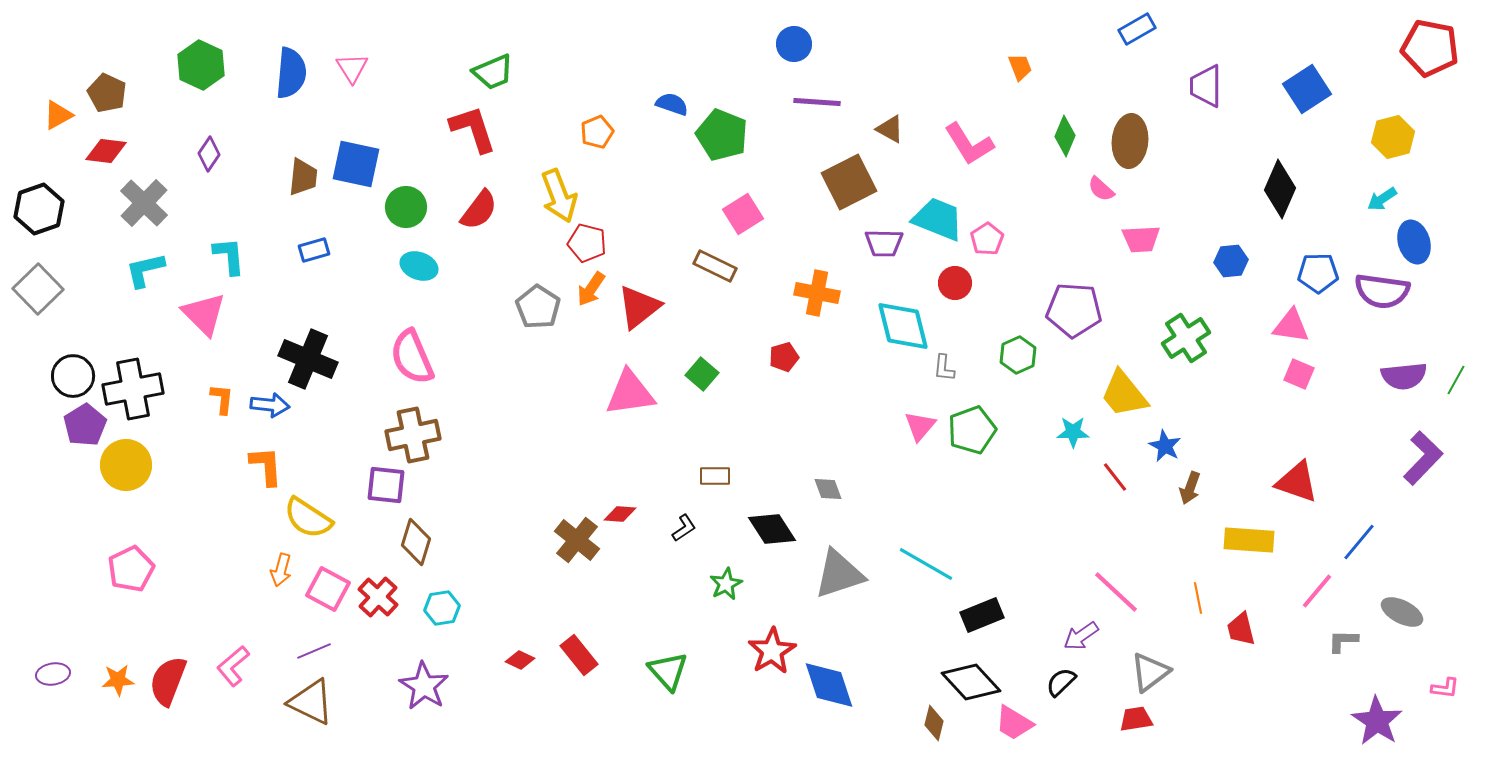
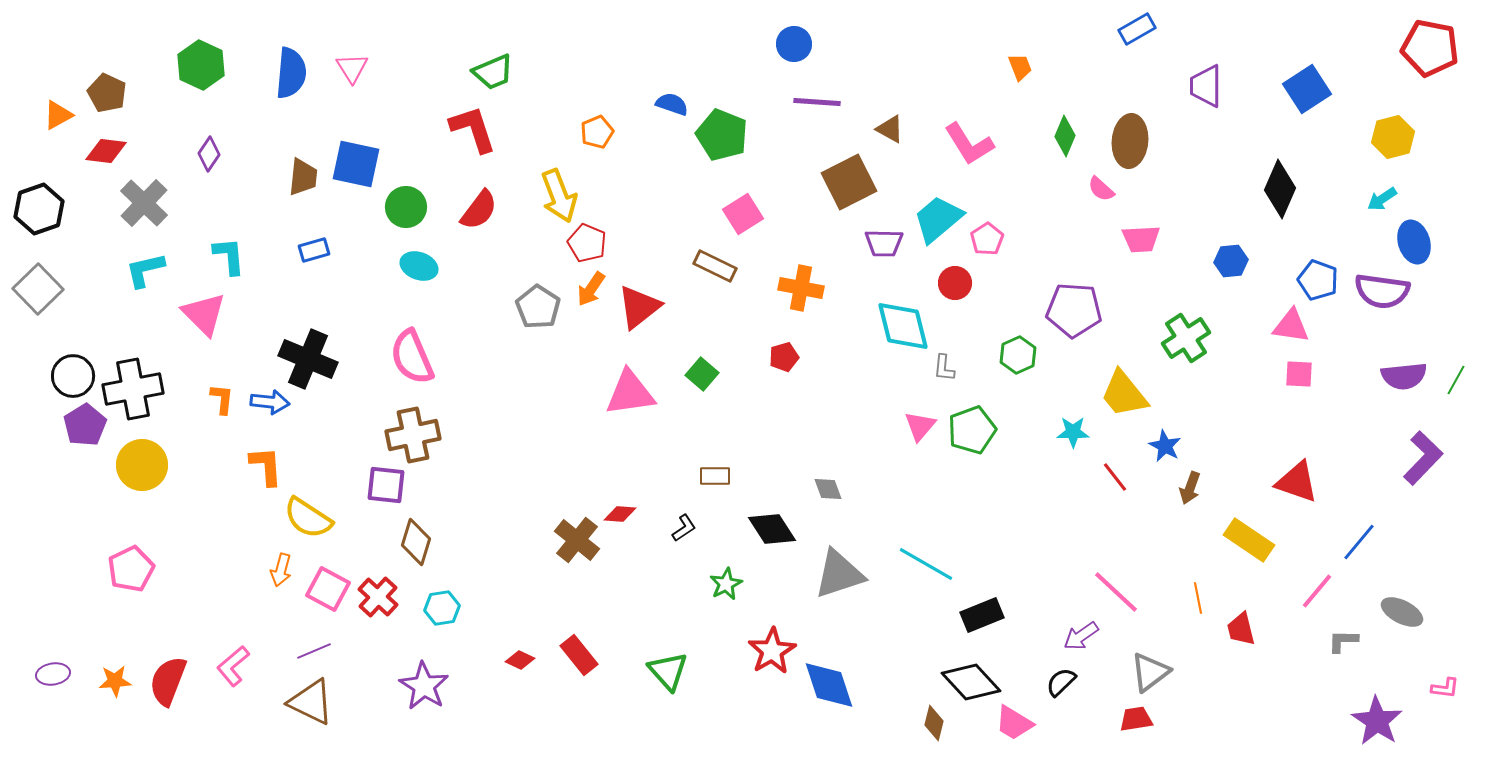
cyan trapezoid at (938, 219): rotated 62 degrees counterclockwise
red pentagon at (587, 243): rotated 9 degrees clockwise
blue pentagon at (1318, 273): moved 7 px down; rotated 21 degrees clockwise
orange cross at (817, 293): moved 16 px left, 5 px up
pink square at (1299, 374): rotated 20 degrees counterclockwise
blue arrow at (270, 405): moved 3 px up
yellow circle at (126, 465): moved 16 px right
yellow rectangle at (1249, 540): rotated 30 degrees clockwise
orange star at (118, 680): moved 3 px left, 1 px down
